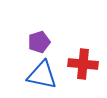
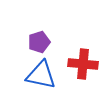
blue triangle: moved 1 px left
